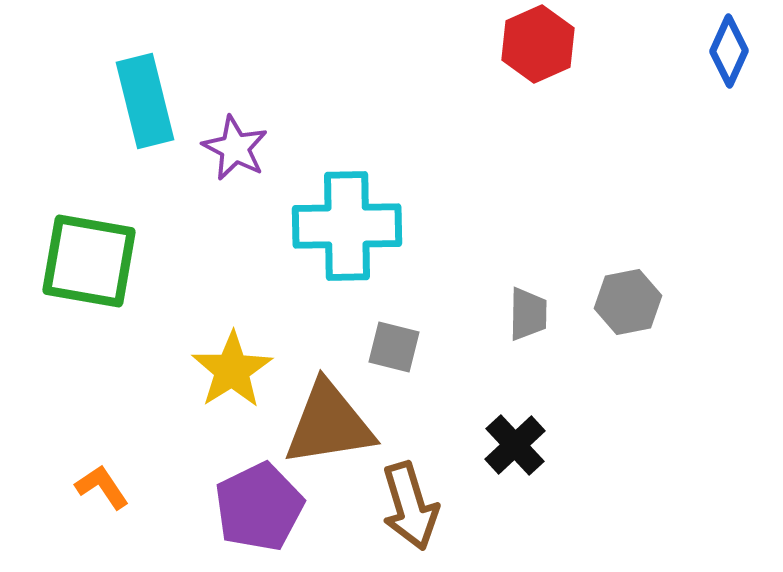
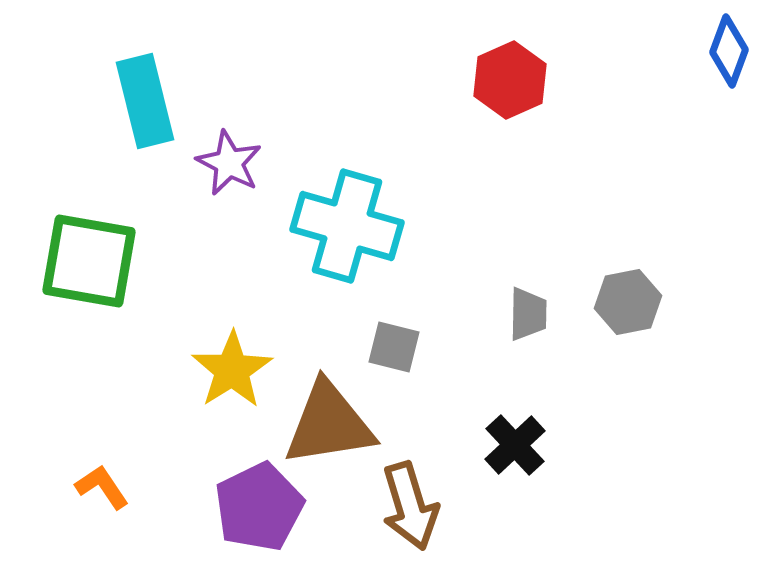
red hexagon: moved 28 px left, 36 px down
blue diamond: rotated 4 degrees counterclockwise
purple star: moved 6 px left, 15 px down
cyan cross: rotated 17 degrees clockwise
